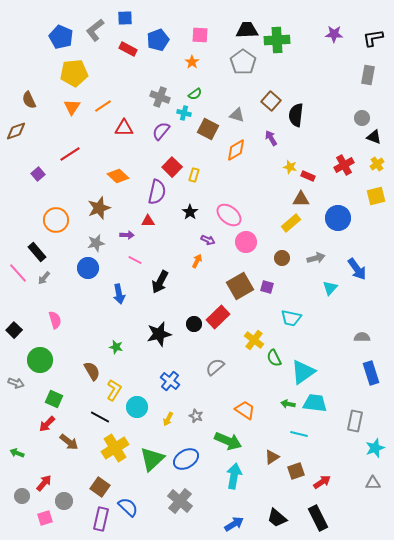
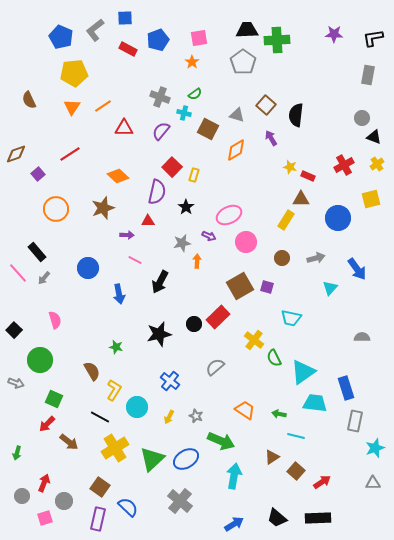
pink square at (200, 35): moved 1 px left, 3 px down; rotated 12 degrees counterclockwise
brown square at (271, 101): moved 5 px left, 4 px down
brown diamond at (16, 131): moved 23 px down
yellow square at (376, 196): moved 5 px left, 3 px down
brown star at (99, 208): moved 4 px right
black star at (190, 212): moved 4 px left, 5 px up
pink ellipse at (229, 215): rotated 65 degrees counterclockwise
orange circle at (56, 220): moved 11 px up
yellow rectangle at (291, 223): moved 5 px left, 3 px up; rotated 18 degrees counterclockwise
purple arrow at (208, 240): moved 1 px right, 4 px up
gray star at (96, 243): moved 86 px right
orange arrow at (197, 261): rotated 24 degrees counterclockwise
blue rectangle at (371, 373): moved 25 px left, 15 px down
green arrow at (288, 404): moved 9 px left, 10 px down
yellow arrow at (168, 419): moved 1 px right, 2 px up
cyan line at (299, 434): moved 3 px left, 2 px down
green arrow at (228, 441): moved 7 px left
green arrow at (17, 453): rotated 96 degrees counterclockwise
brown square at (296, 471): rotated 30 degrees counterclockwise
red arrow at (44, 483): rotated 18 degrees counterclockwise
black rectangle at (318, 518): rotated 65 degrees counterclockwise
purple rectangle at (101, 519): moved 3 px left
